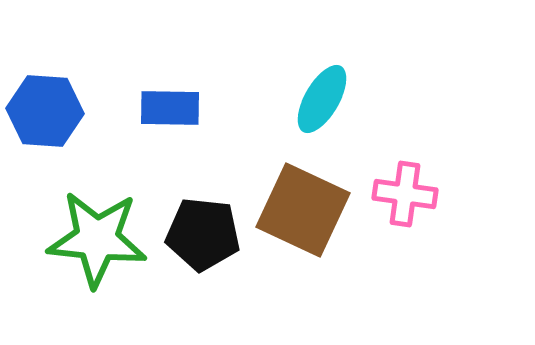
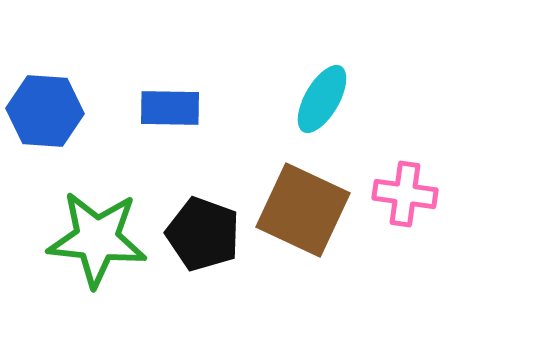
black pentagon: rotated 14 degrees clockwise
